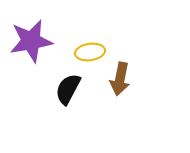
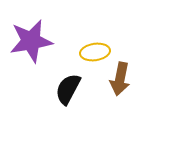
yellow ellipse: moved 5 px right
